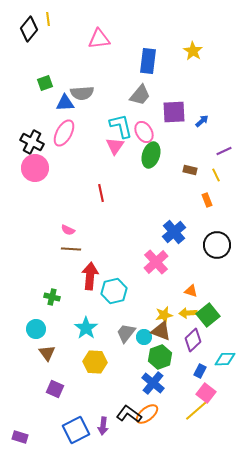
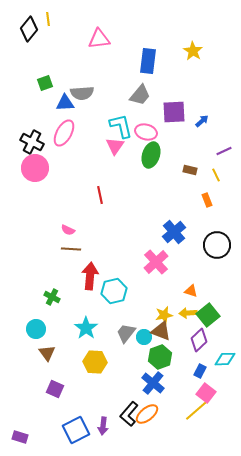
pink ellipse at (144, 132): moved 2 px right; rotated 45 degrees counterclockwise
red line at (101, 193): moved 1 px left, 2 px down
green cross at (52, 297): rotated 14 degrees clockwise
purple diamond at (193, 340): moved 6 px right
black L-shape at (129, 414): rotated 85 degrees counterclockwise
